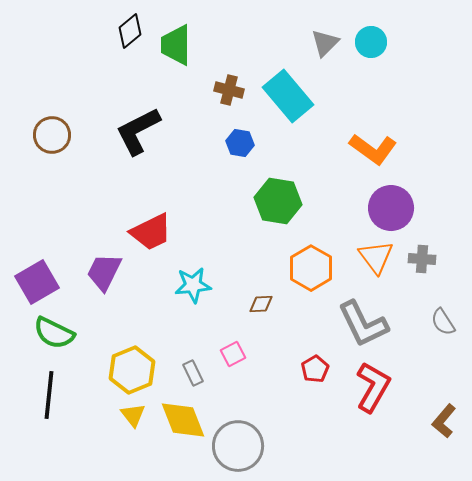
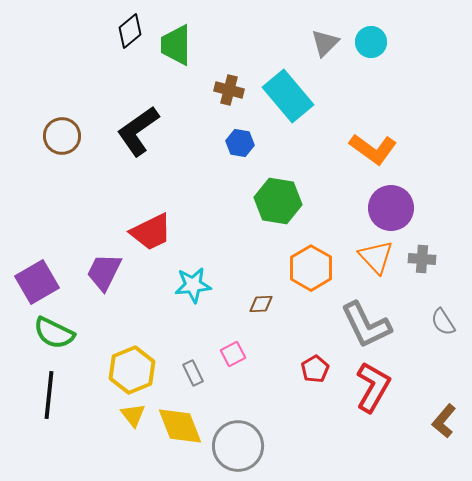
black L-shape: rotated 8 degrees counterclockwise
brown circle: moved 10 px right, 1 px down
orange triangle: rotated 6 degrees counterclockwise
gray L-shape: moved 3 px right, 1 px down
yellow diamond: moved 3 px left, 6 px down
